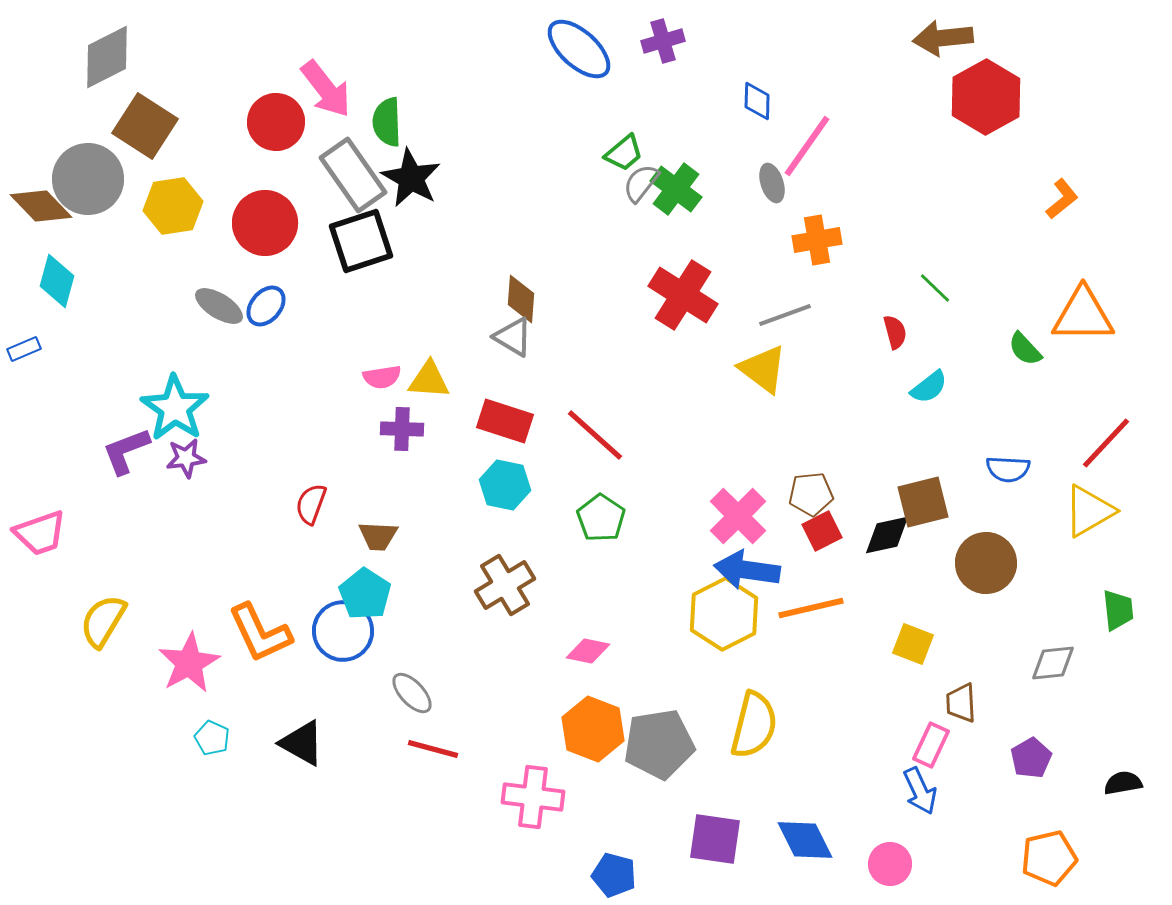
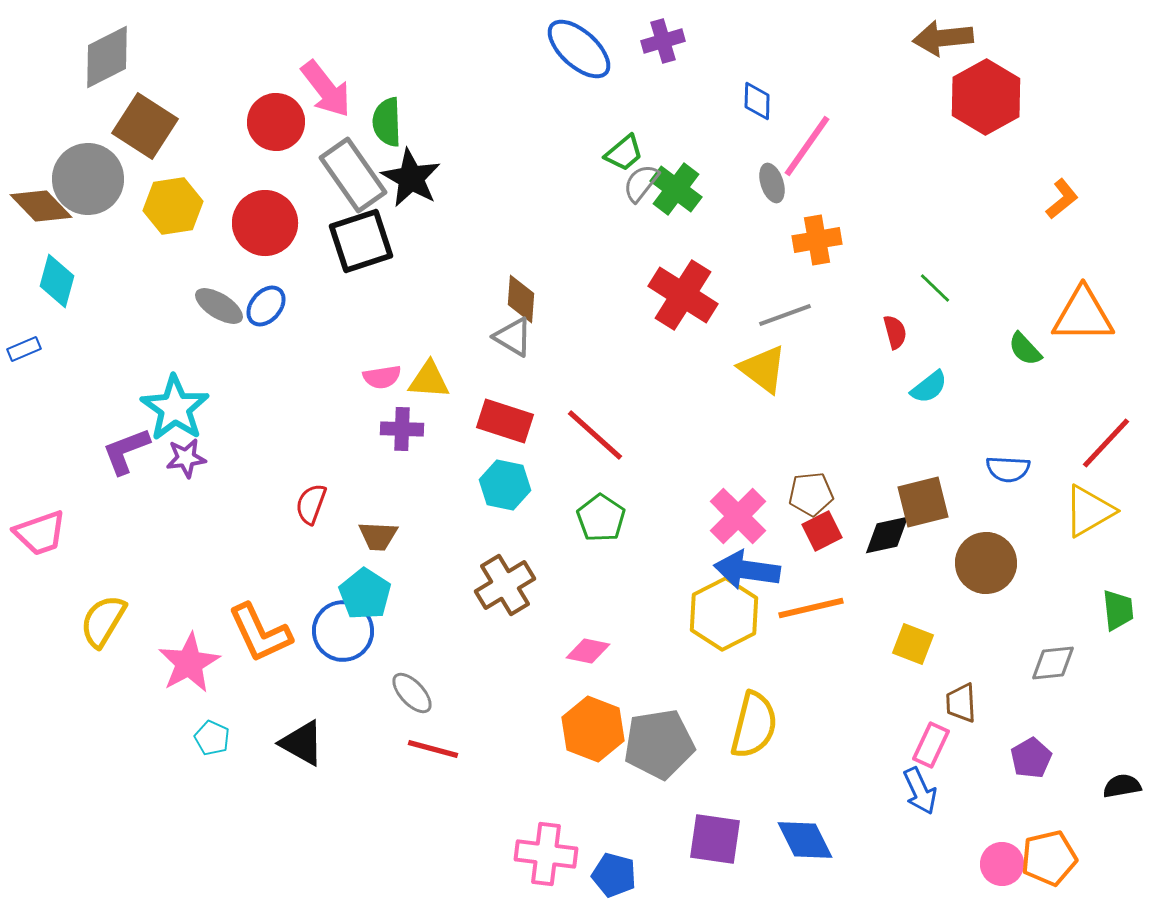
black semicircle at (1123, 783): moved 1 px left, 3 px down
pink cross at (533, 797): moved 13 px right, 57 px down
pink circle at (890, 864): moved 112 px right
